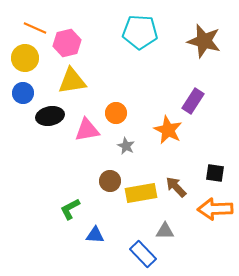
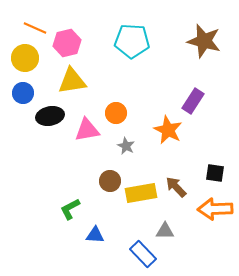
cyan pentagon: moved 8 px left, 9 px down
